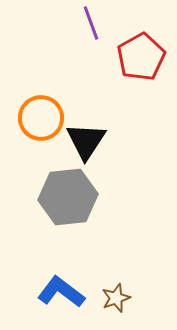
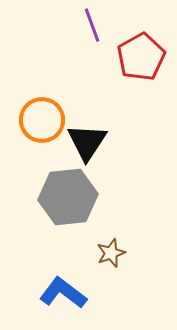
purple line: moved 1 px right, 2 px down
orange circle: moved 1 px right, 2 px down
black triangle: moved 1 px right, 1 px down
blue L-shape: moved 2 px right, 1 px down
brown star: moved 5 px left, 45 px up
